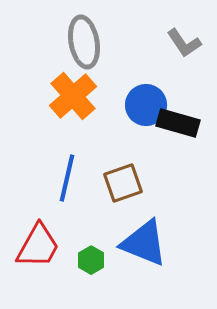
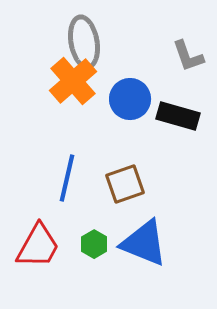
gray L-shape: moved 4 px right, 13 px down; rotated 15 degrees clockwise
orange cross: moved 15 px up
blue circle: moved 16 px left, 6 px up
black rectangle: moved 7 px up
brown square: moved 2 px right, 1 px down
green hexagon: moved 3 px right, 16 px up
